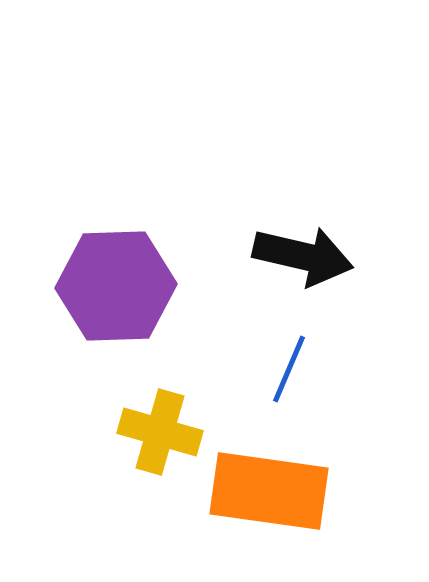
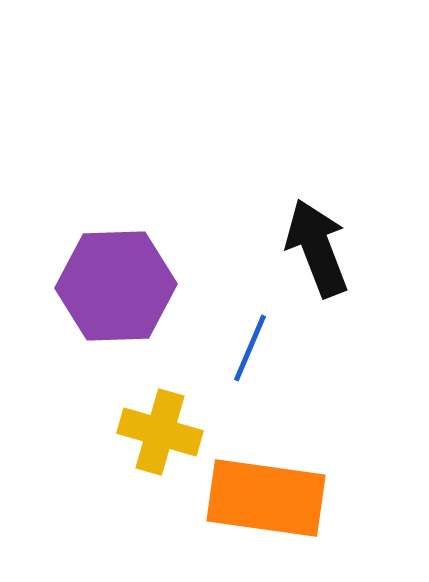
black arrow: moved 14 px right, 8 px up; rotated 124 degrees counterclockwise
blue line: moved 39 px left, 21 px up
orange rectangle: moved 3 px left, 7 px down
